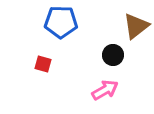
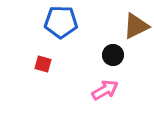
brown triangle: rotated 12 degrees clockwise
